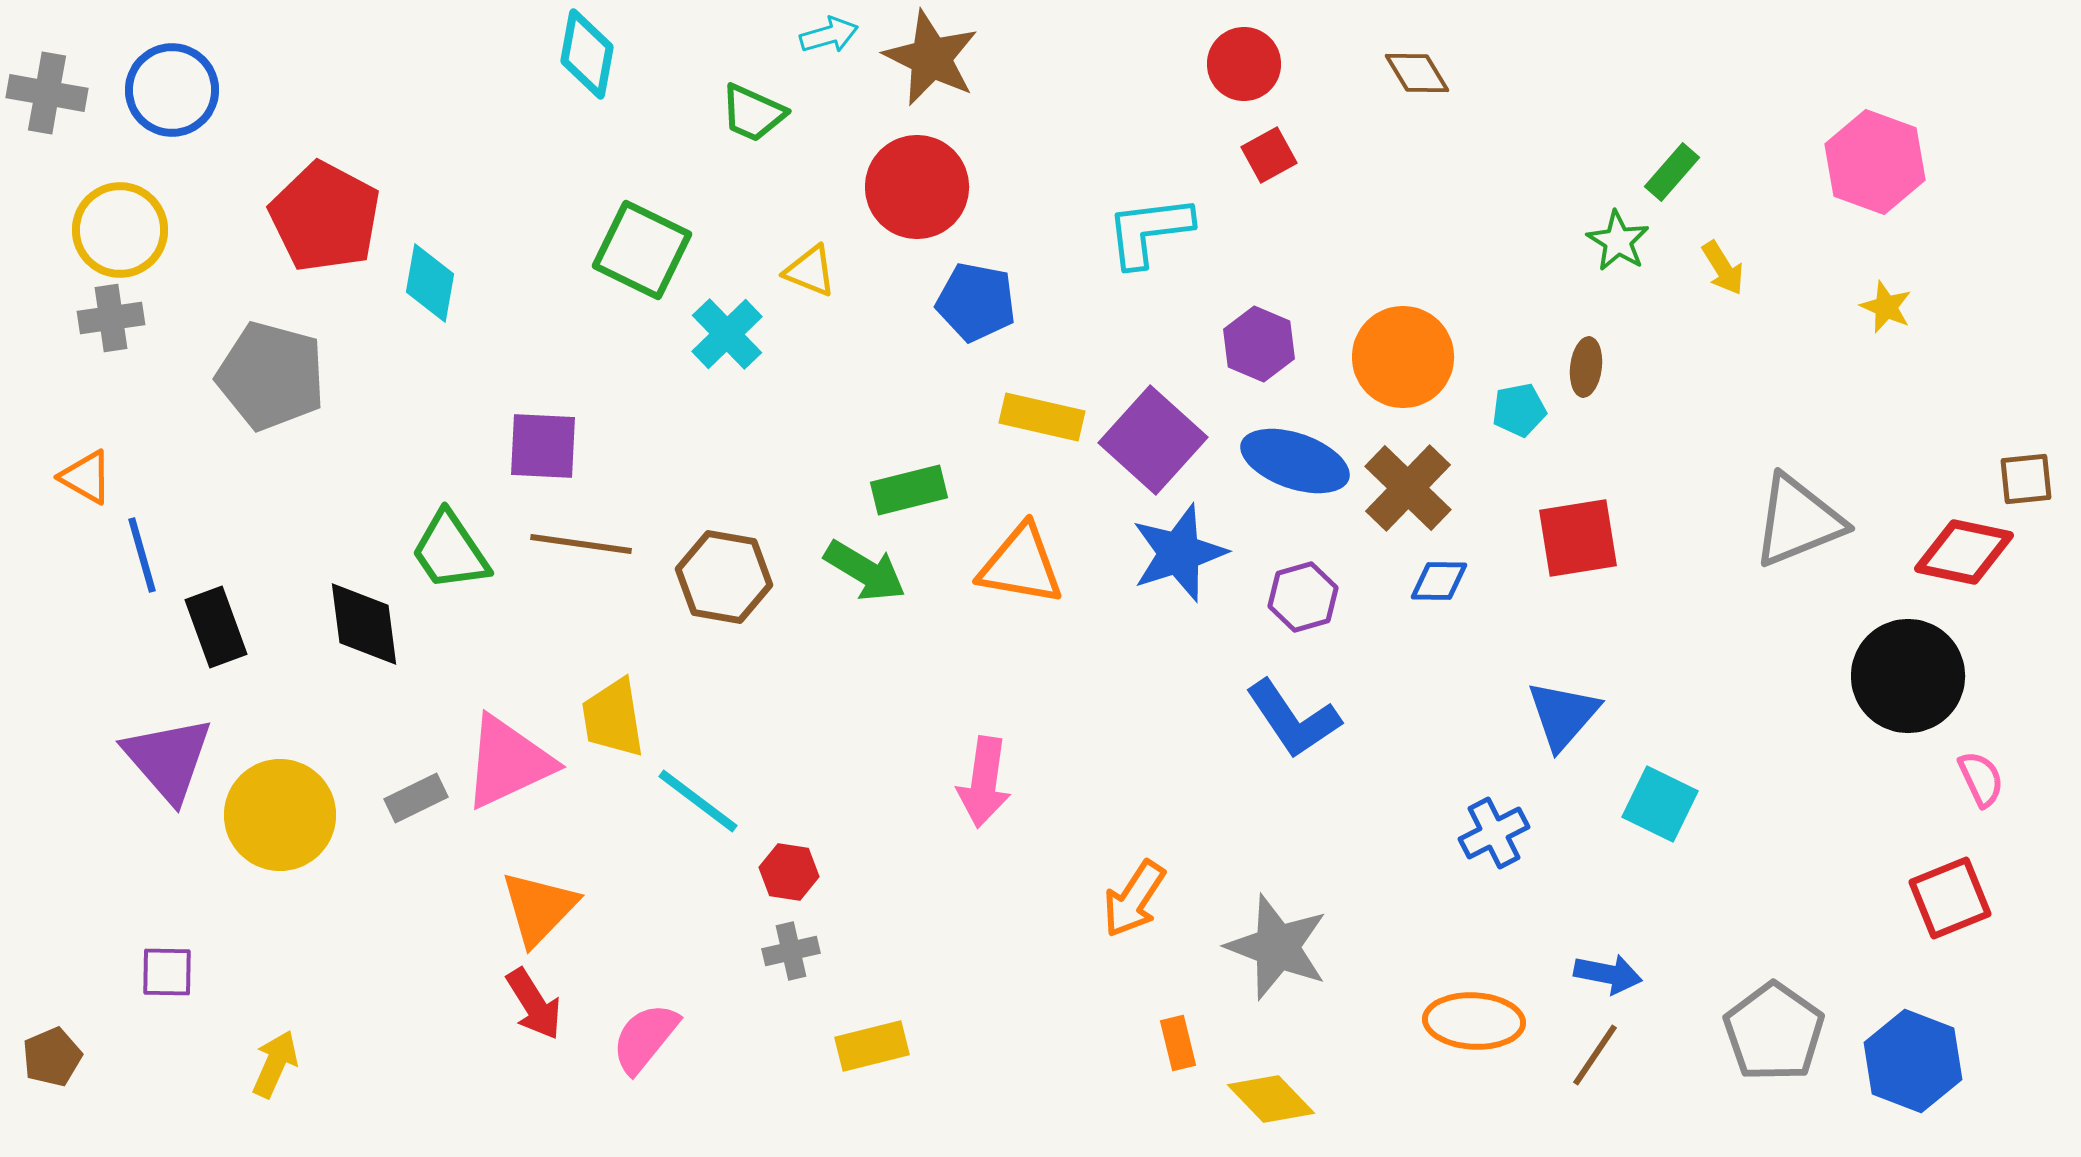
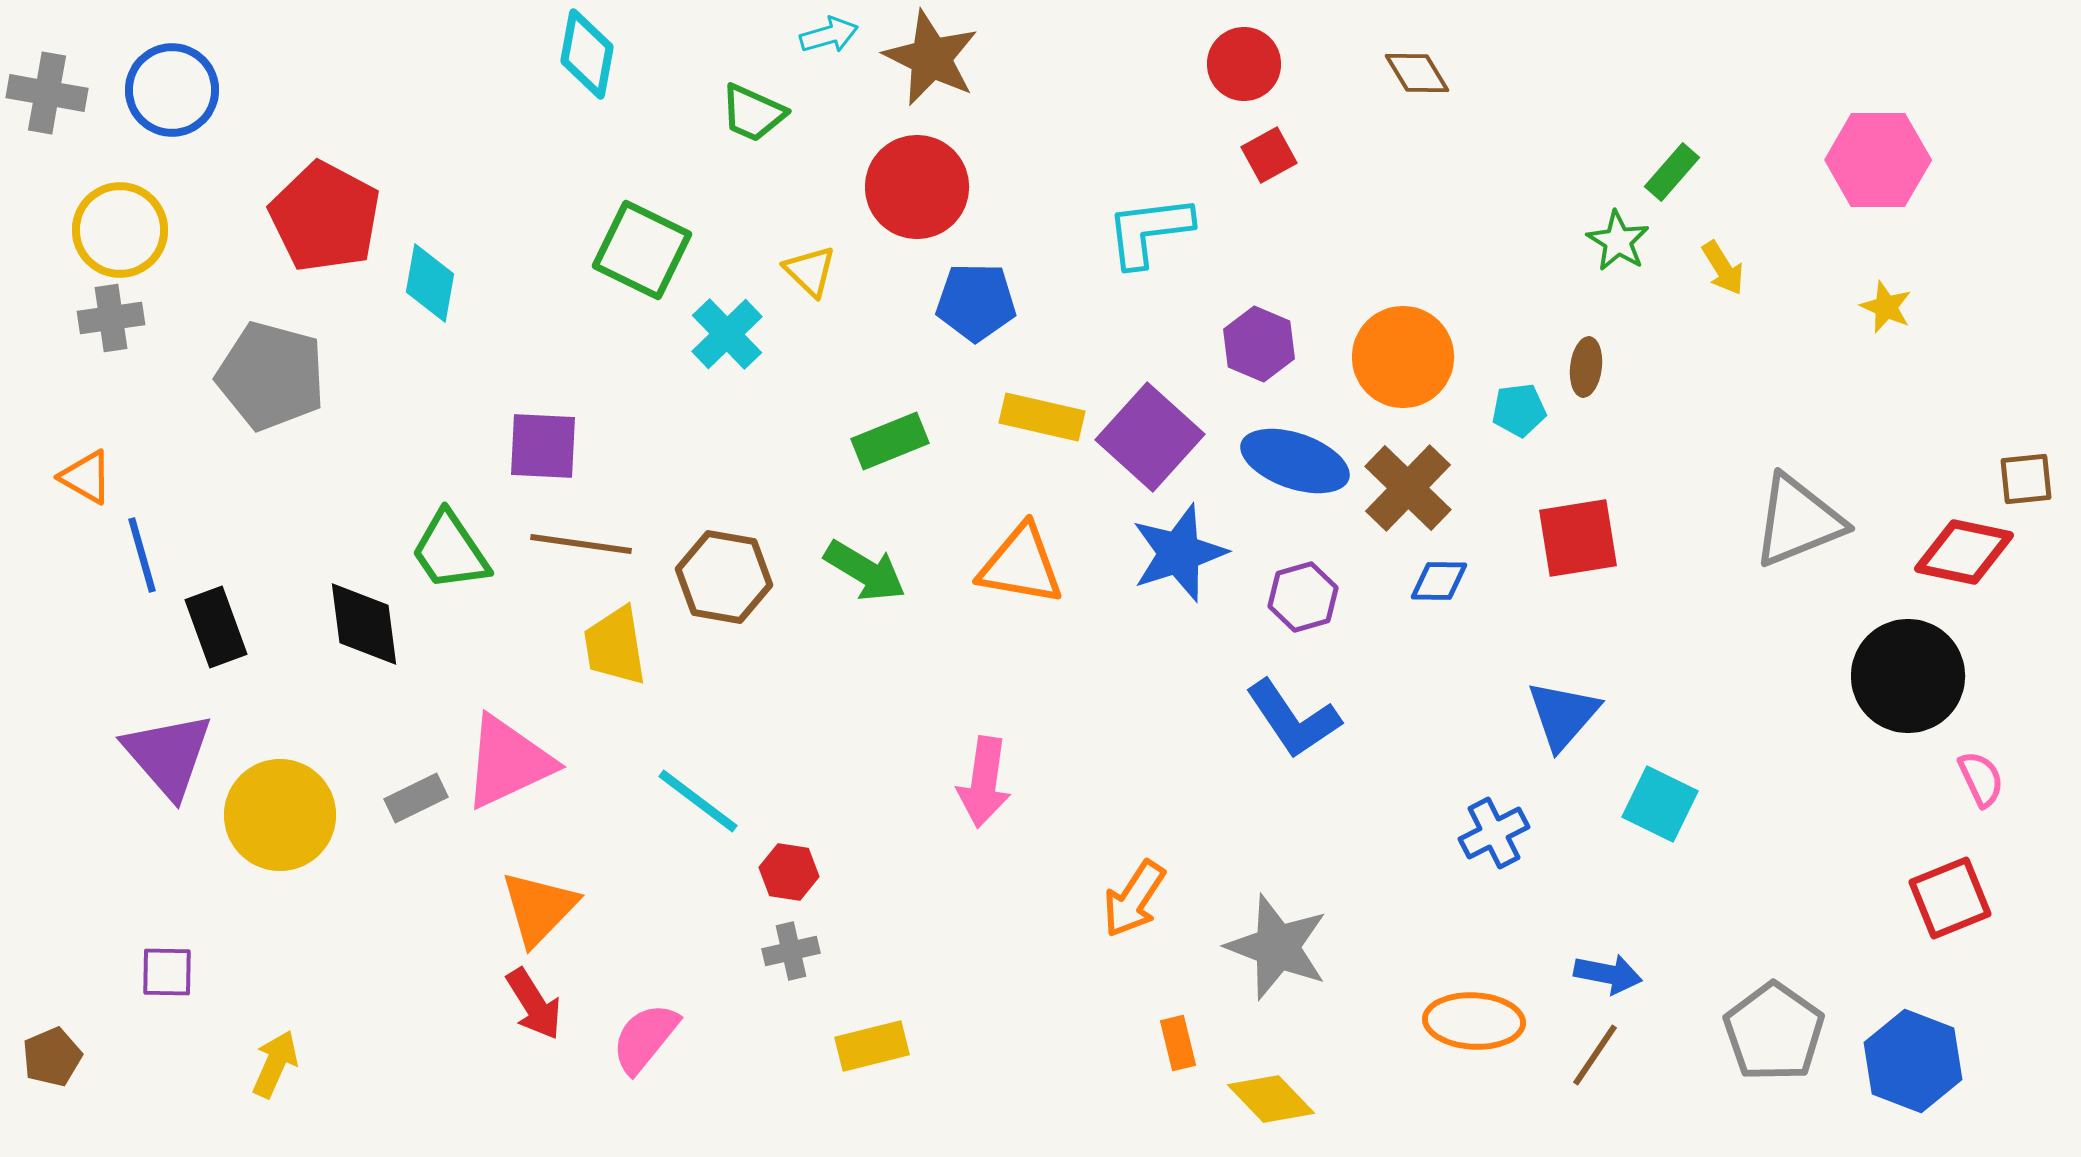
pink hexagon at (1875, 162): moved 3 px right, 2 px up; rotated 20 degrees counterclockwise
yellow triangle at (810, 271): rotated 22 degrees clockwise
blue pentagon at (976, 302): rotated 10 degrees counterclockwise
cyan pentagon at (1519, 410): rotated 4 degrees clockwise
purple square at (1153, 440): moved 3 px left, 3 px up
green rectangle at (909, 490): moved 19 px left, 49 px up; rotated 8 degrees counterclockwise
yellow trapezoid at (613, 718): moved 2 px right, 72 px up
purple triangle at (168, 759): moved 4 px up
